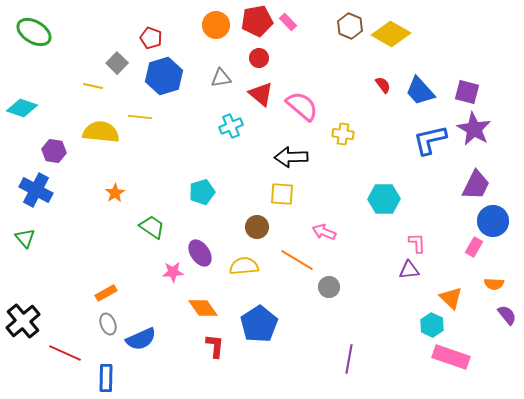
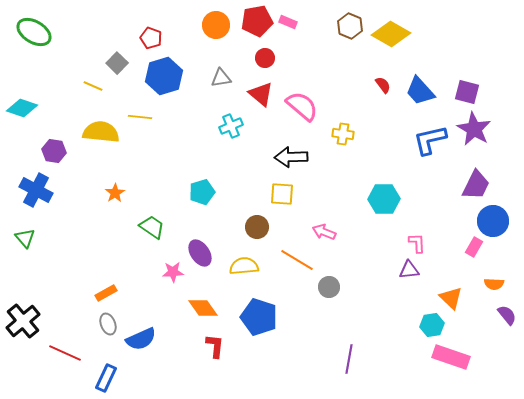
pink rectangle at (288, 22): rotated 24 degrees counterclockwise
red circle at (259, 58): moved 6 px right
yellow line at (93, 86): rotated 12 degrees clockwise
blue pentagon at (259, 324): moved 7 px up; rotated 21 degrees counterclockwise
cyan hexagon at (432, 325): rotated 25 degrees clockwise
blue rectangle at (106, 378): rotated 24 degrees clockwise
